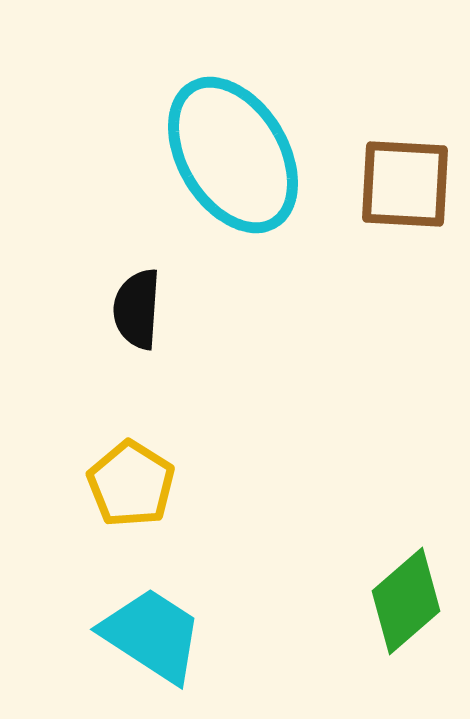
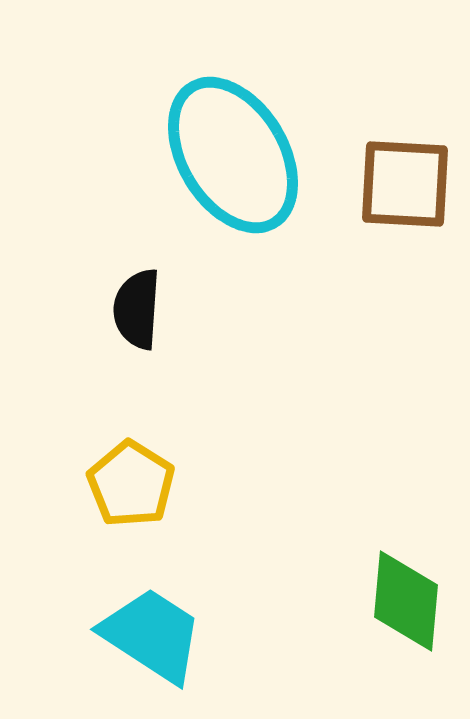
green diamond: rotated 44 degrees counterclockwise
